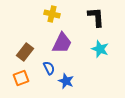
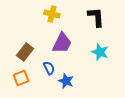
cyan star: moved 3 px down
